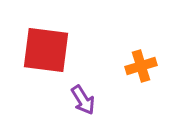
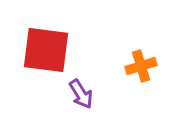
purple arrow: moved 2 px left, 6 px up
